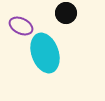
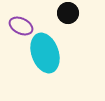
black circle: moved 2 px right
